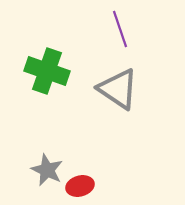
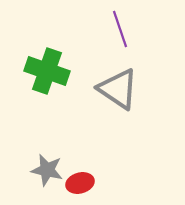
gray star: rotated 12 degrees counterclockwise
red ellipse: moved 3 px up
